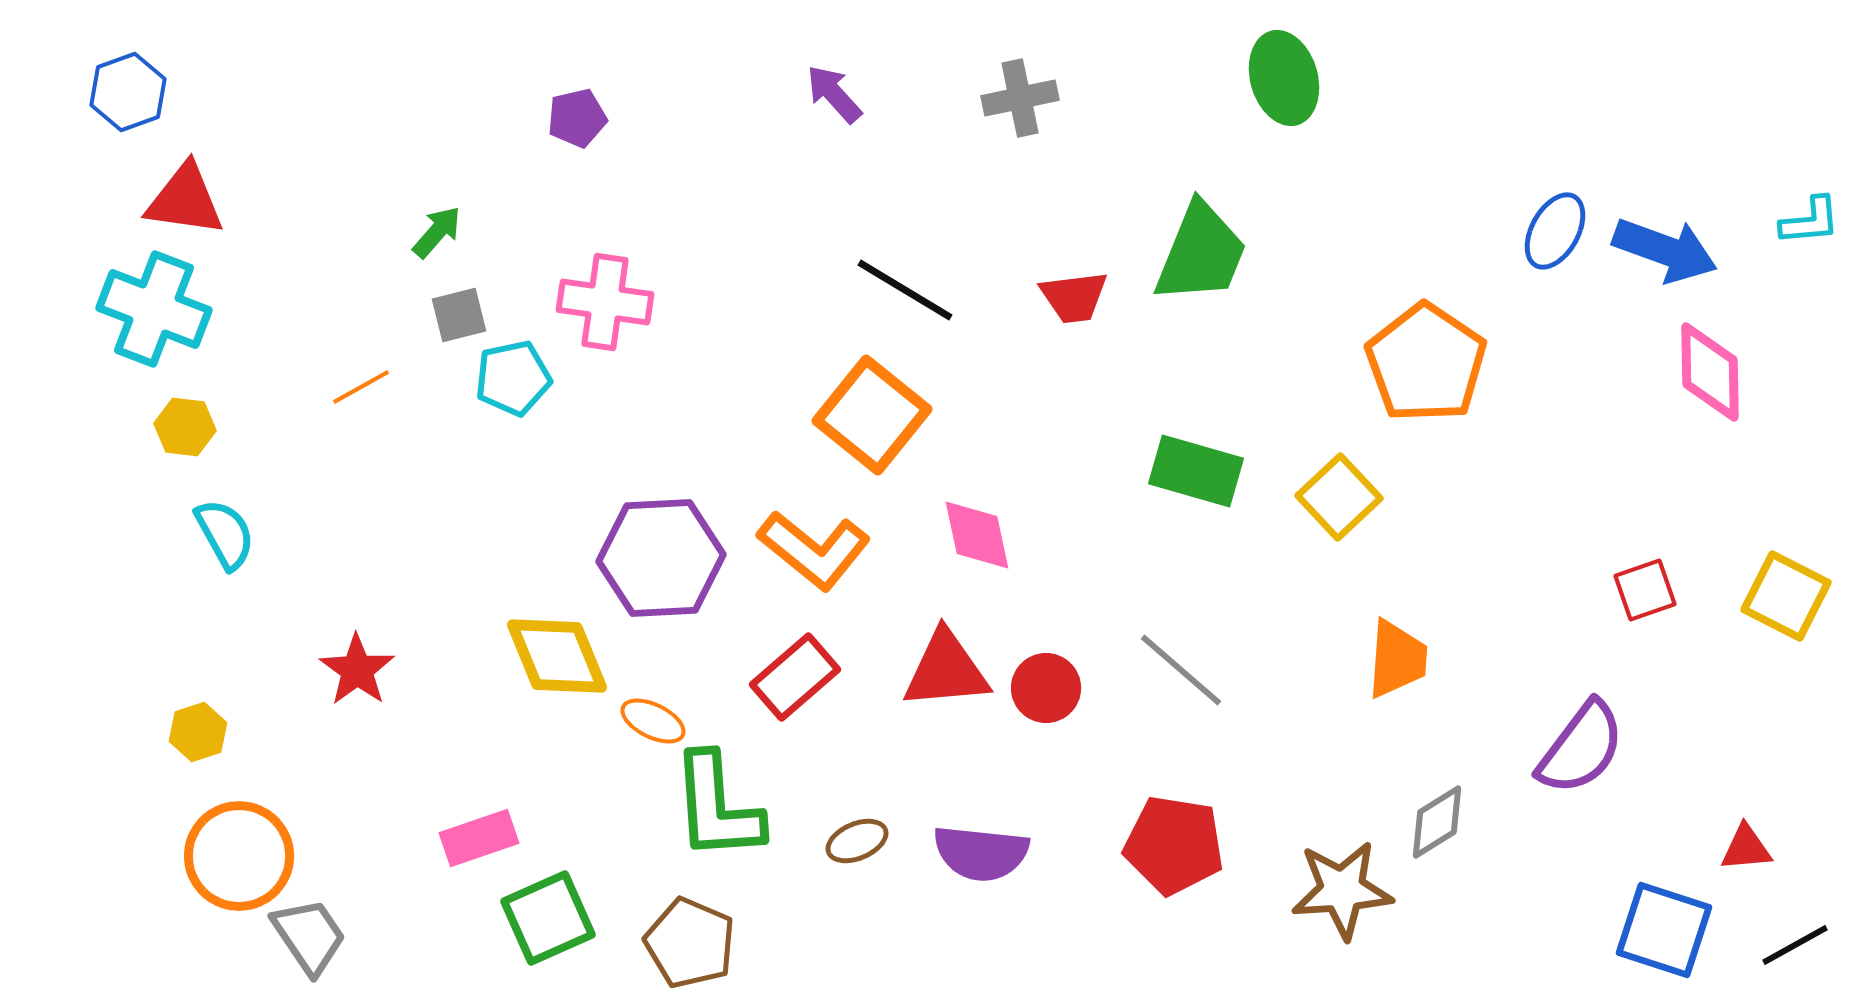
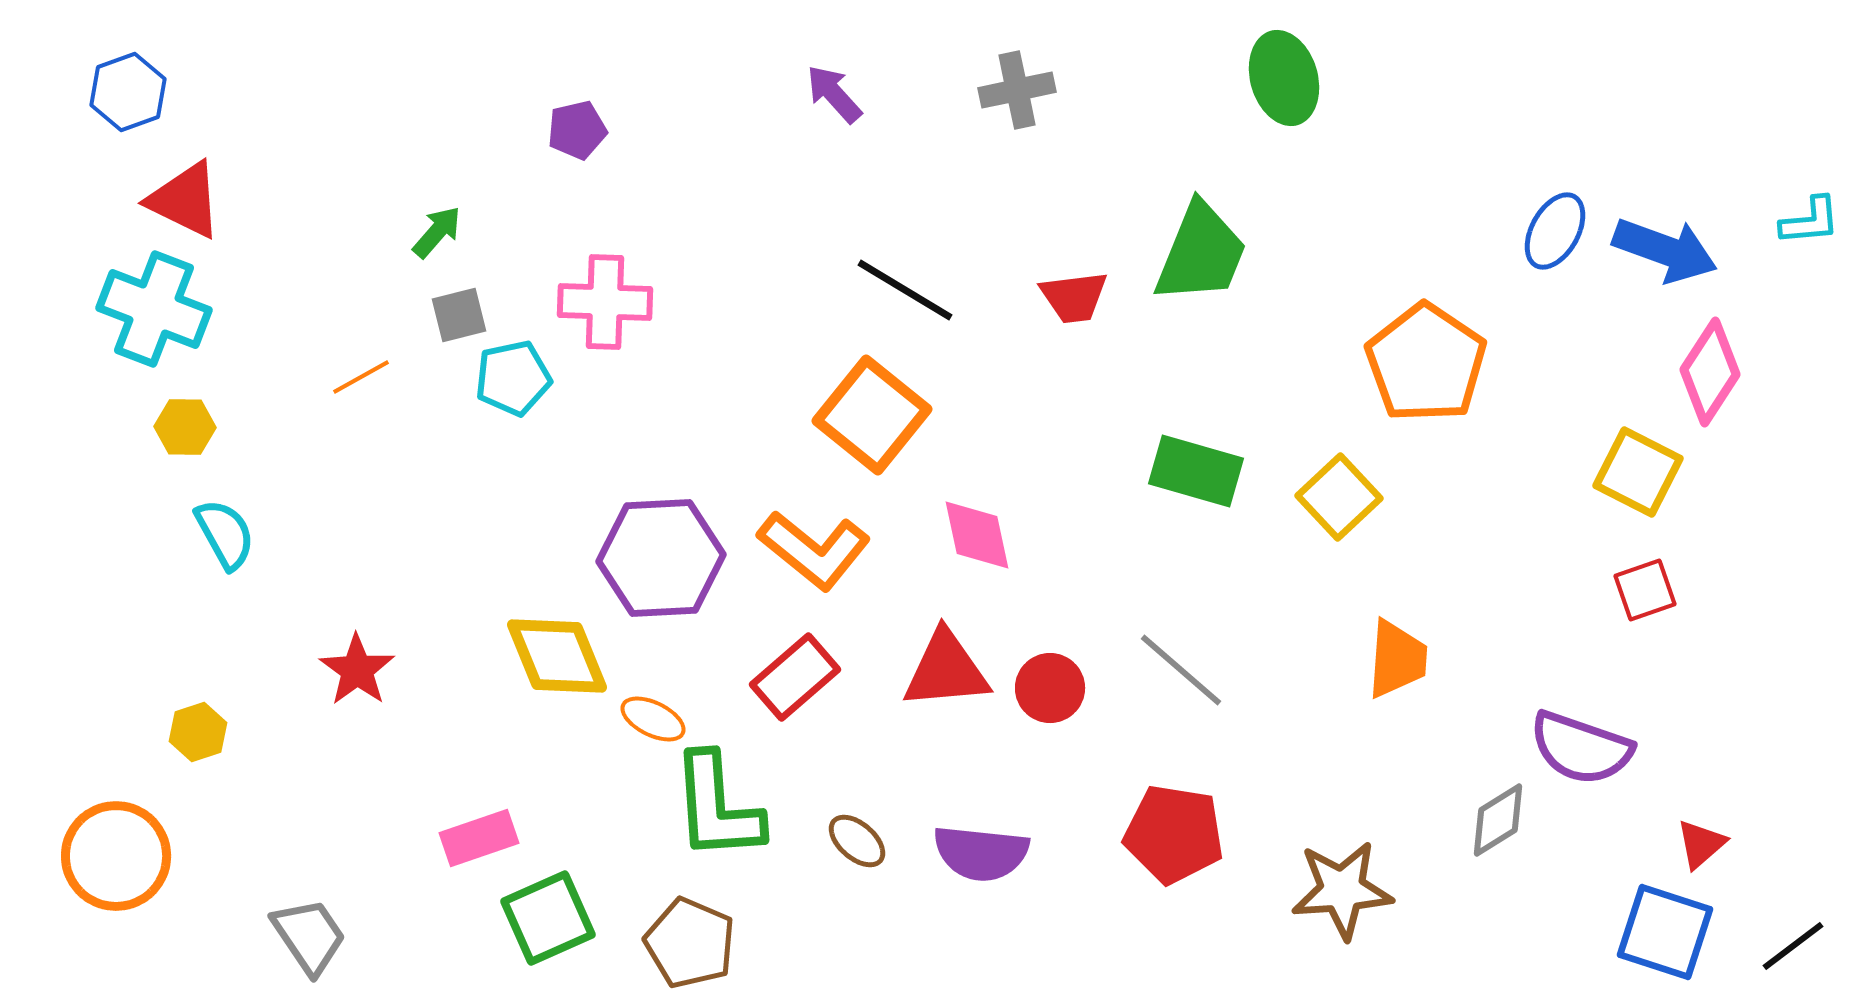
gray cross at (1020, 98): moved 3 px left, 8 px up
purple pentagon at (577, 118): moved 12 px down
red triangle at (185, 200): rotated 18 degrees clockwise
pink cross at (605, 302): rotated 6 degrees counterclockwise
pink diamond at (1710, 372): rotated 34 degrees clockwise
orange line at (361, 387): moved 10 px up
yellow hexagon at (185, 427): rotated 6 degrees counterclockwise
yellow square at (1786, 596): moved 148 px left, 124 px up
red circle at (1046, 688): moved 4 px right
orange ellipse at (653, 721): moved 2 px up
purple semicircle at (1581, 748): rotated 72 degrees clockwise
gray diamond at (1437, 822): moved 61 px right, 2 px up
brown ellipse at (857, 841): rotated 64 degrees clockwise
red pentagon at (1174, 845): moved 11 px up
red triangle at (1746, 848): moved 45 px left, 4 px up; rotated 36 degrees counterclockwise
orange circle at (239, 856): moved 123 px left
blue square at (1664, 930): moved 1 px right, 2 px down
black line at (1795, 945): moved 2 px left, 1 px down; rotated 8 degrees counterclockwise
